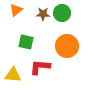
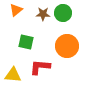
green circle: moved 1 px right
